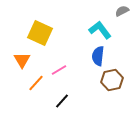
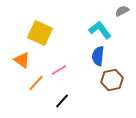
orange triangle: rotated 24 degrees counterclockwise
